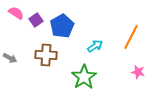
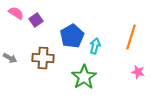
blue pentagon: moved 10 px right, 10 px down
orange line: rotated 10 degrees counterclockwise
cyan arrow: rotated 42 degrees counterclockwise
brown cross: moved 3 px left, 3 px down
